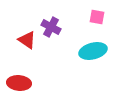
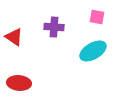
purple cross: moved 3 px right; rotated 24 degrees counterclockwise
red triangle: moved 13 px left, 3 px up
cyan ellipse: rotated 16 degrees counterclockwise
